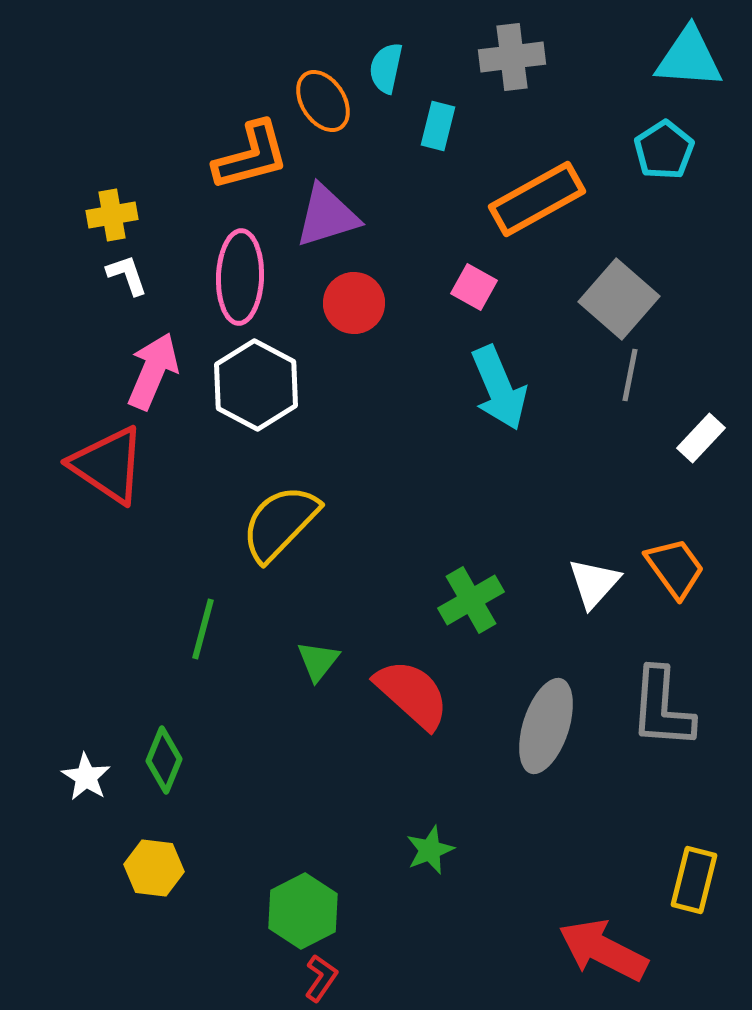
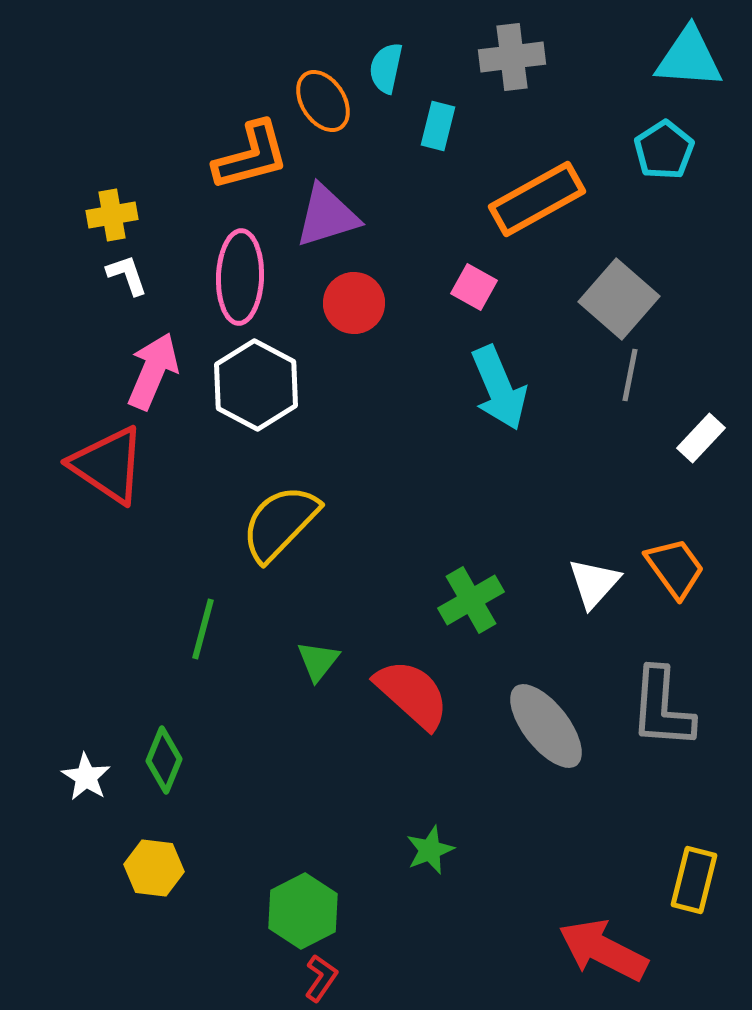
gray ellipse: rotated 56 degrees counterclockwise
